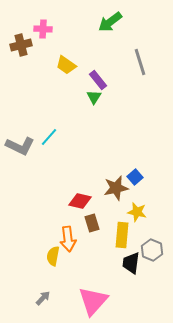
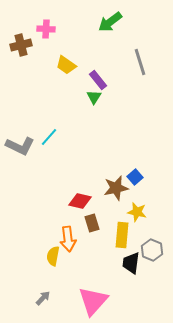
pink cross: moved 3 px right
